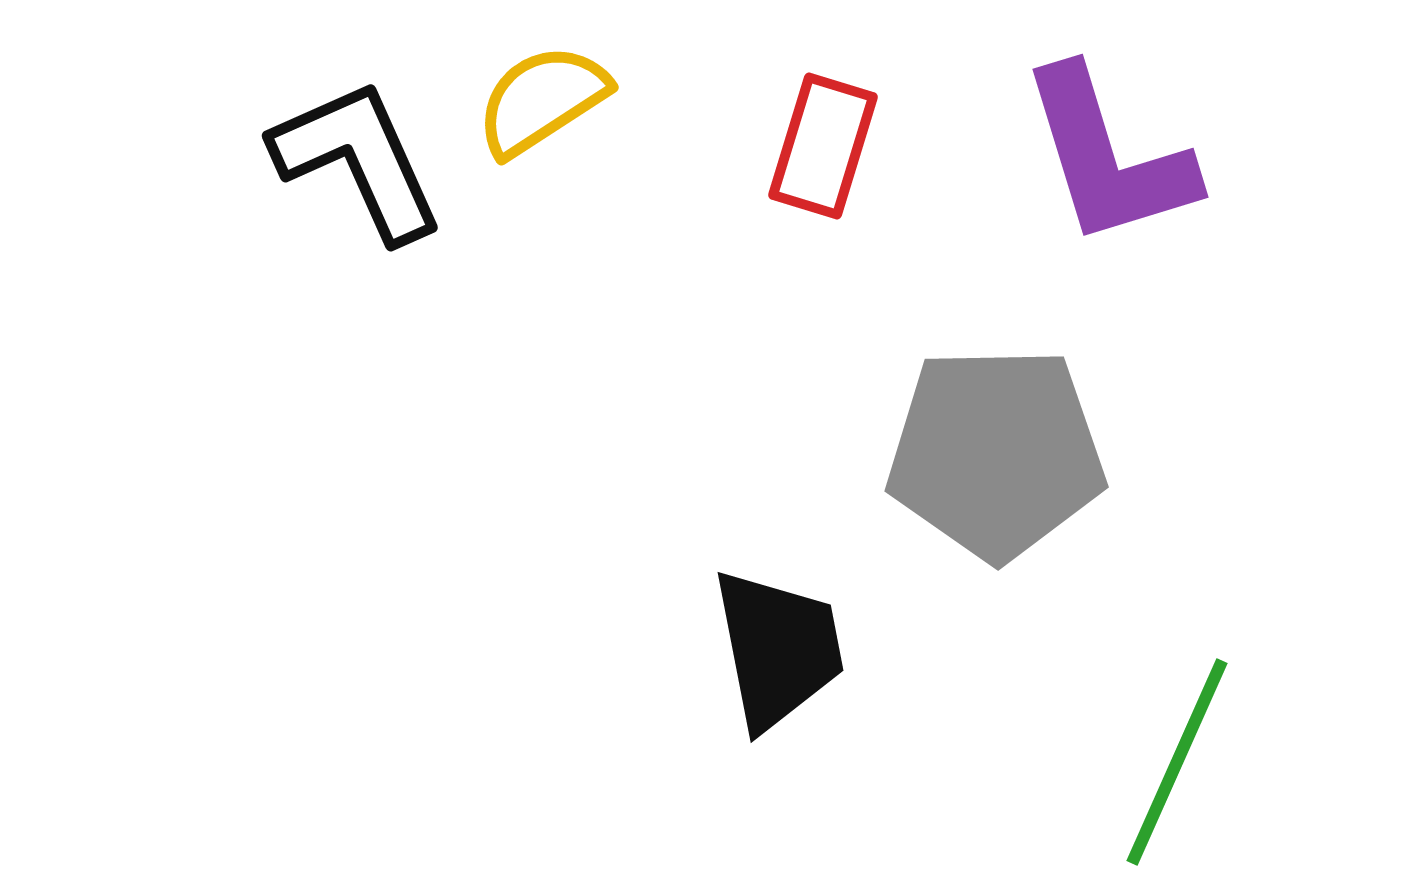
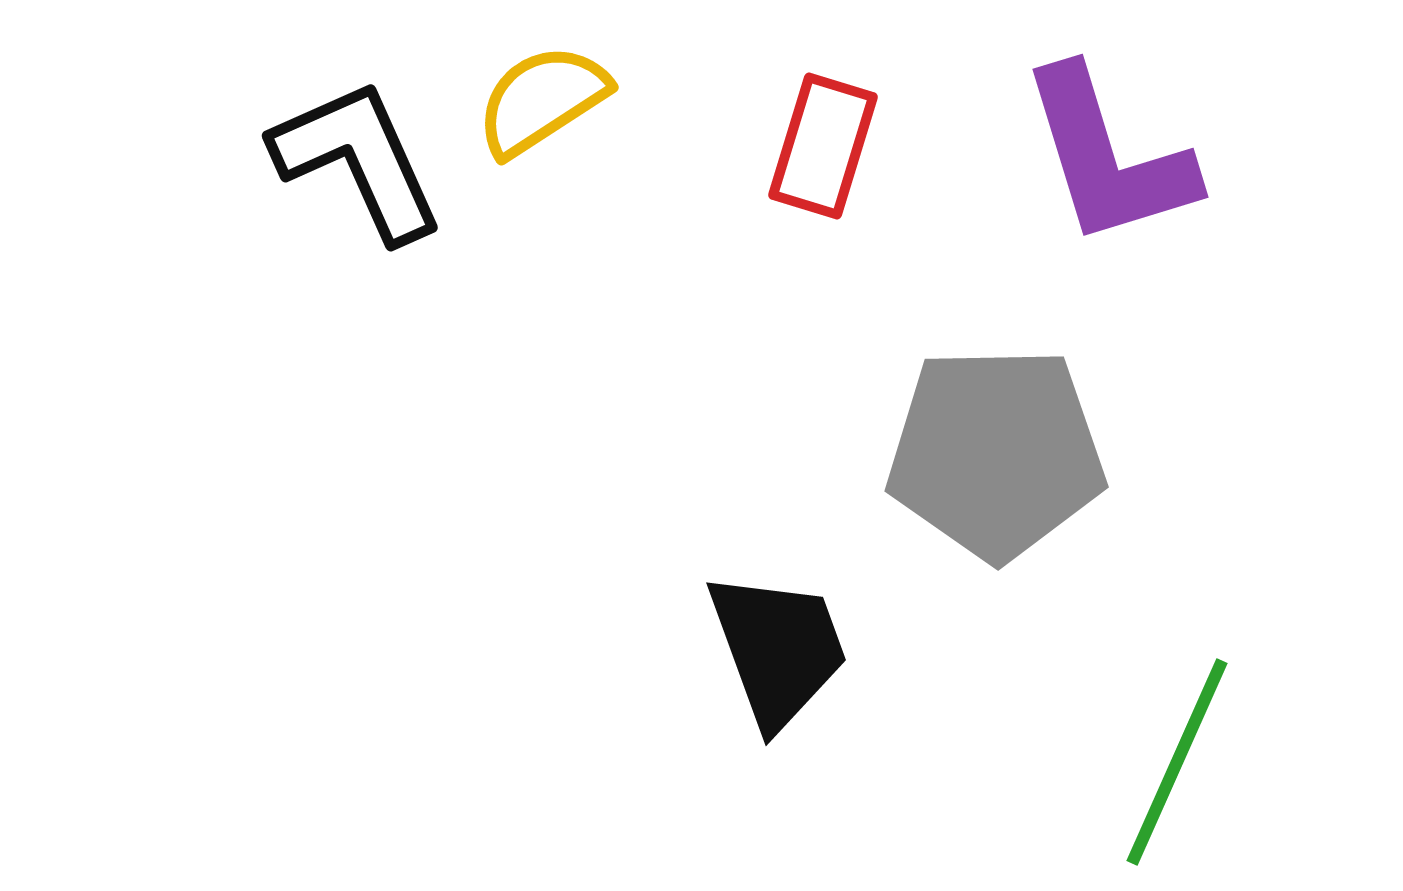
black trapezoid: rotated 9 degrees counterclockwise
